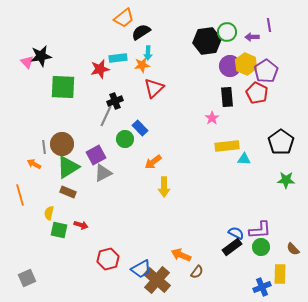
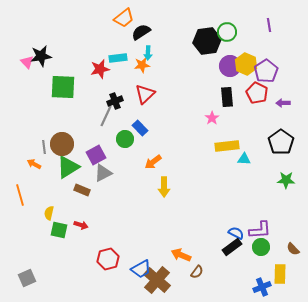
purple arrow at (252, 37): moved 31 px right, 66 px down
red triangle at (154, 88): moved 9 px left, 6 px down
brown rectangle at (68, 192): moved 14 px right, 2 px up
